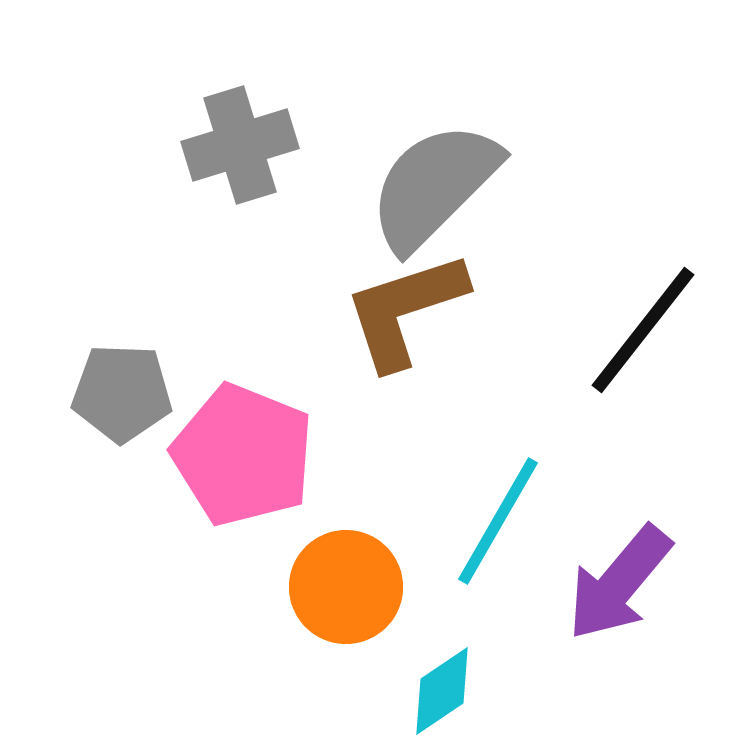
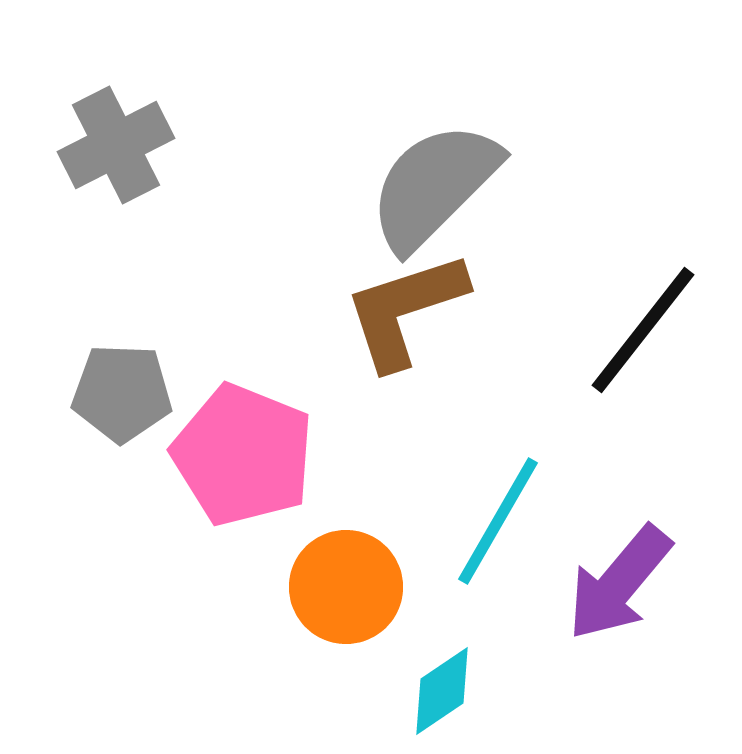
gray cross: moved 124 px left; rotated 10 degrees counterclockwise
